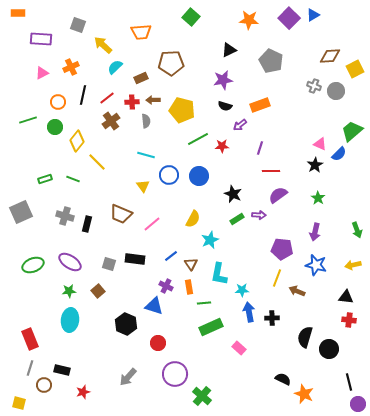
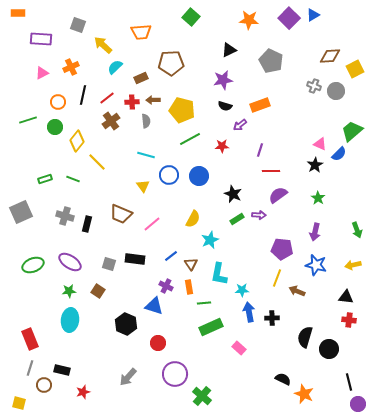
green line at (198, 139): moved 8 px left
purple line at (260, 148): moved 2 px down
brown square at (98, 291): rotated 16 degrees counterclockwise
